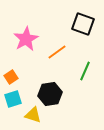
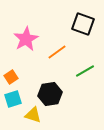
green line: rotated 36 degrees clockwise
